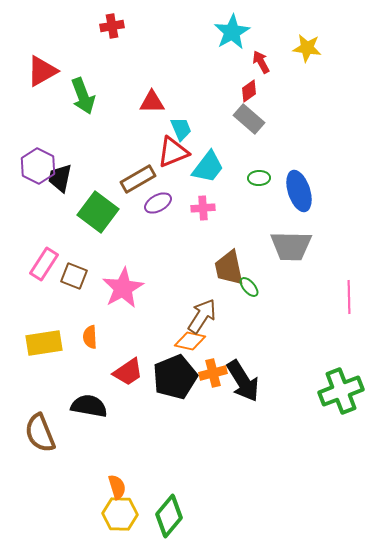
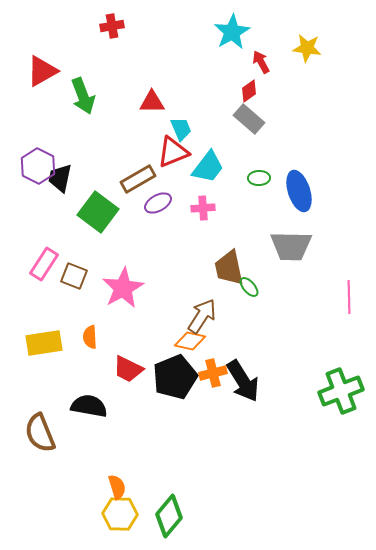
red trapezoid at (128, 372): moved 3 px up; rotated 60 degrees clockwise
